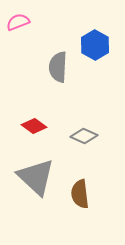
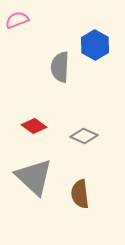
pink semicircle: moved 1 px left, 2 px up
gray semicircle: moved 2 px right
gray triangle: moved 2 px left
